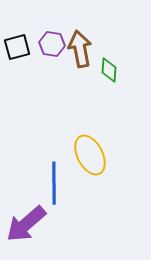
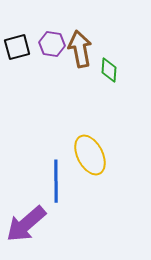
blue line: moved 2 px right, 2 px up
